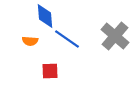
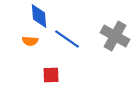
blue diamond: moved 6 px left
gray cross: rotated 12 degrees counterclockwise
red square: moved 1 px right, 4 px down
